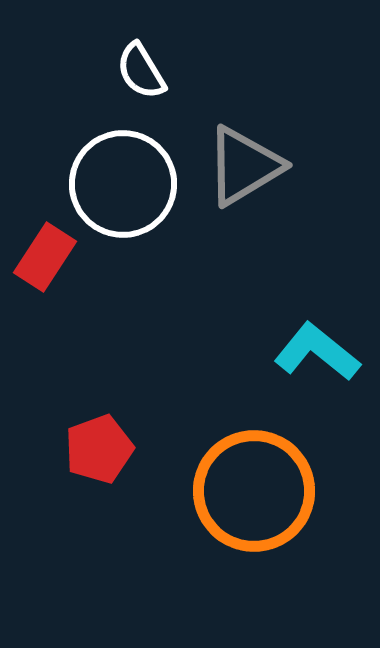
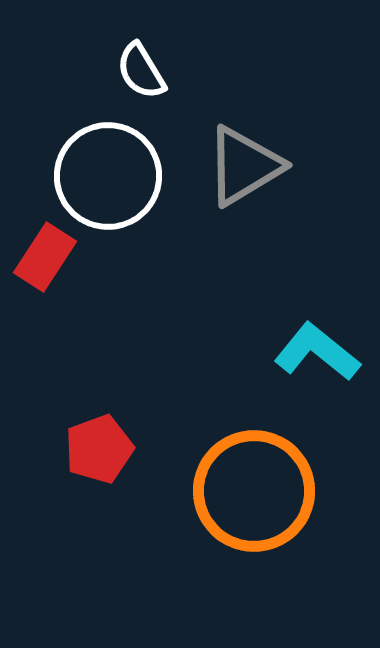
white circle: moved 15 px left, 8 px up
